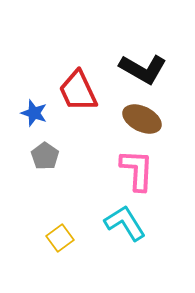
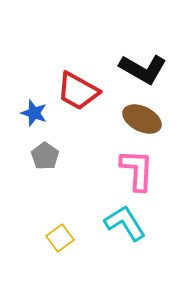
red trapezoid: rotated 36 degrees counterclockwise
